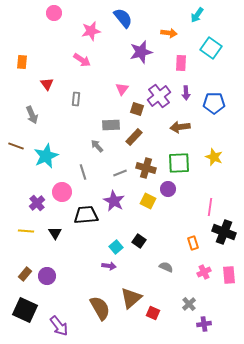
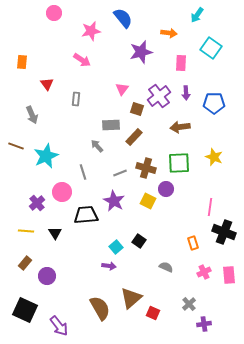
purple circle at (168, 189): moved 2 px left
brown rectangle at (25, 274): moved 11 px up
